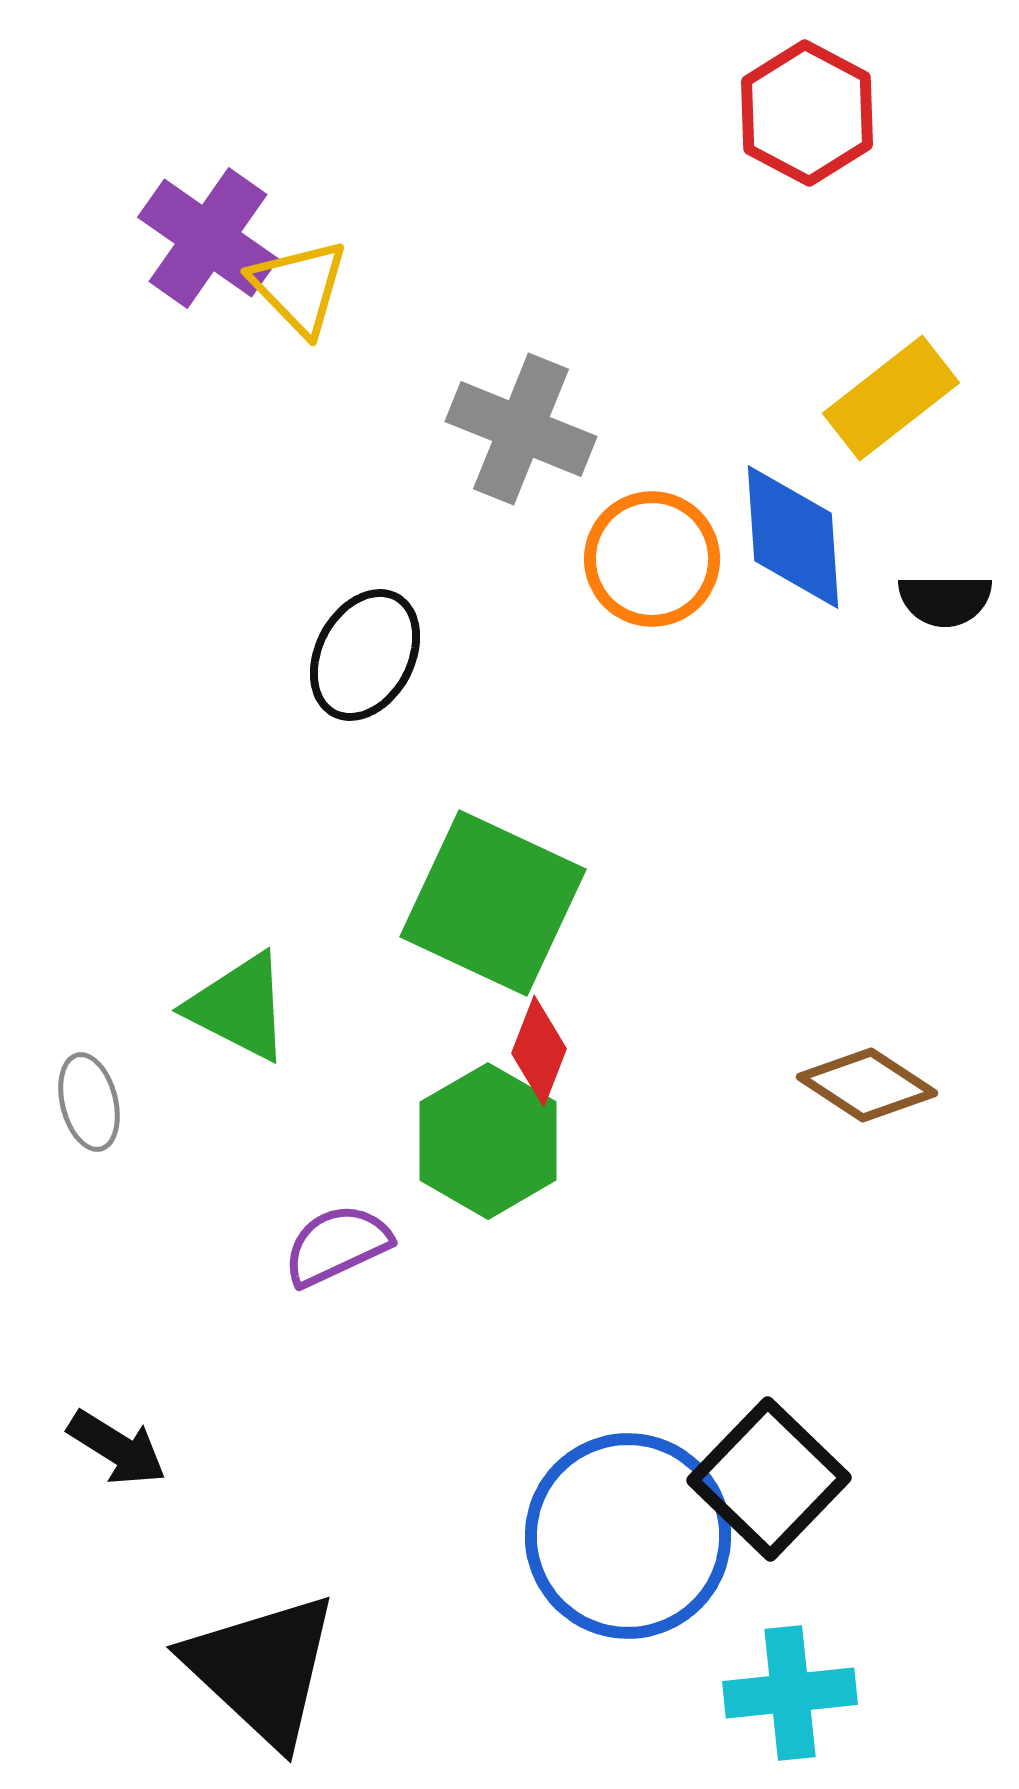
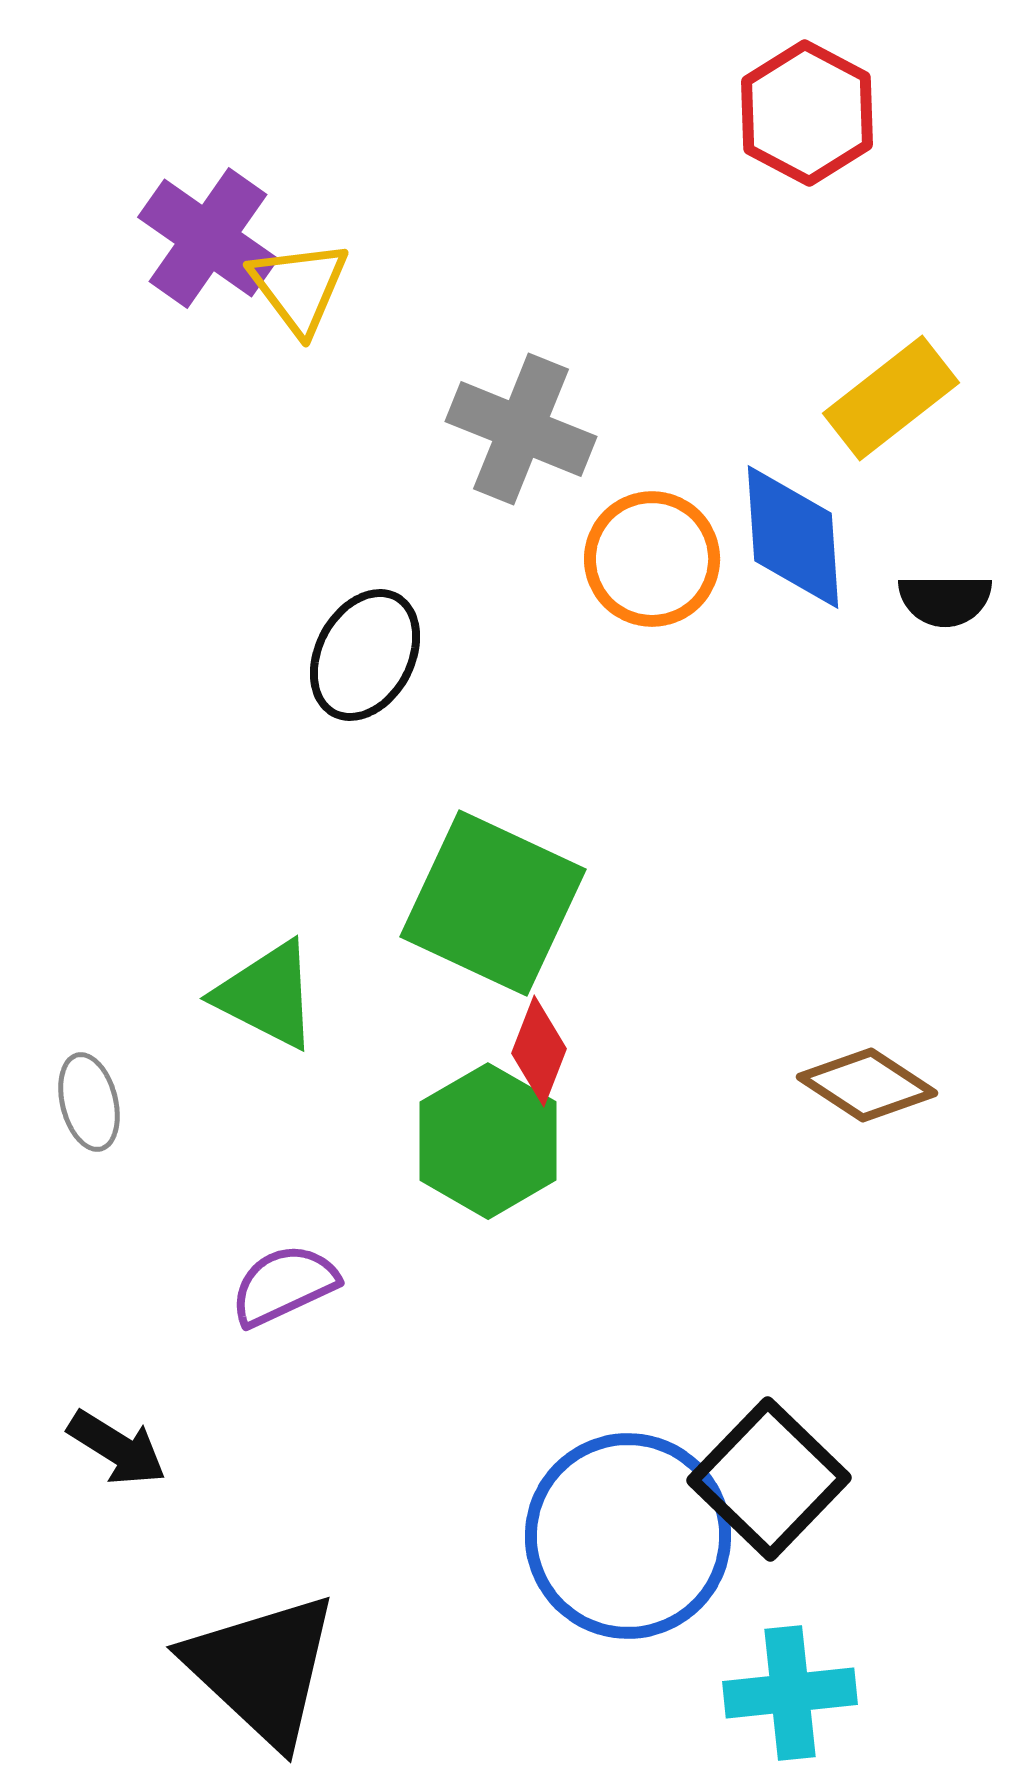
yellow triangle: rotated 7 degrees clockwise
green triangle: moved 28 px right, 12 px up
purple semicircle: moved 53 px left, 40 px down
